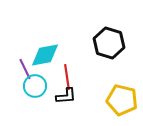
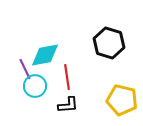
black L-shape: moved 2 px right, 9 px down
